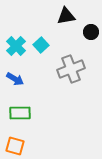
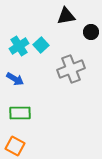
cyan cross: moved 3 px right; rotated 12 degrees clockwise
orange square: rotated 12 degrees clockwise
